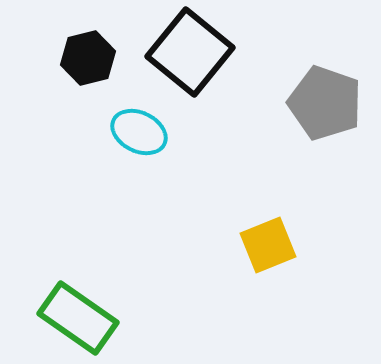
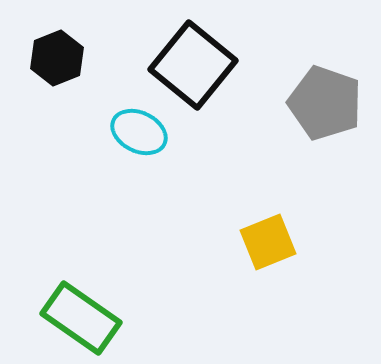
black square: moved 3 px right, 13 px down
black hexagon: moved 31 px left; rotated 8 degrees counterclockwise
yellow square: moved 3 px up
green rectangle: moved 3 px right
